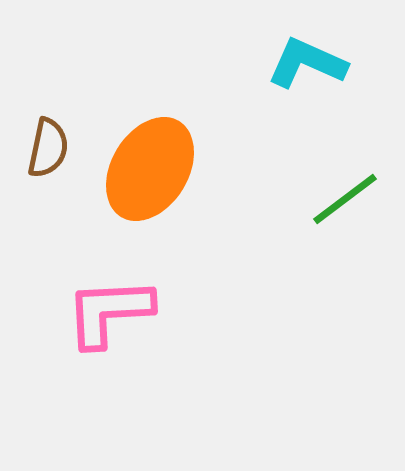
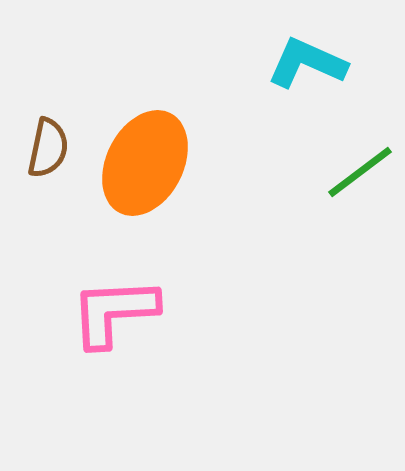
orange ellipse: moved 5 px left, 6 px up; rotated 4 degrees counterclockwise
green line: moved 15 px right, 27 px up
pink L-shape: moved 5 px right
